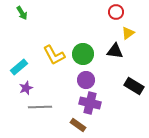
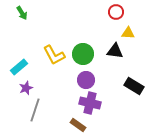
yellow triangle: rotated 40 degrees clockwise
gray line: moved 5 px left, 3 px down; rotated 70 degrees counterclockwise
